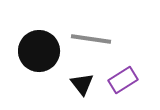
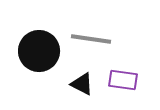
purple rectangle: rotated 40 degrees clockwise
black triangle: rotated 25 degrees counterclockwise
